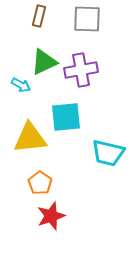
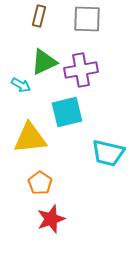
cyan square: moved 1 px right, 5 px up; rotated 8 degrees counterclockwise
red star: moved 3 px down
